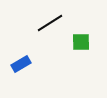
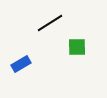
green square: moved 4 px left, 5 px down
